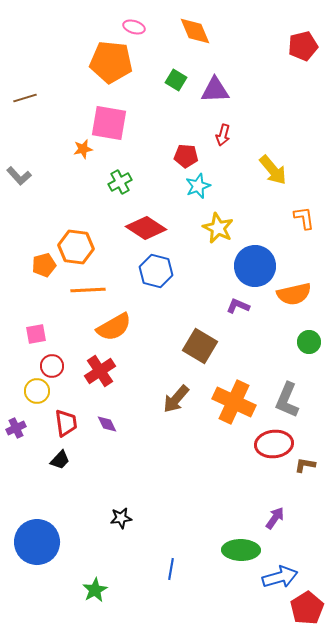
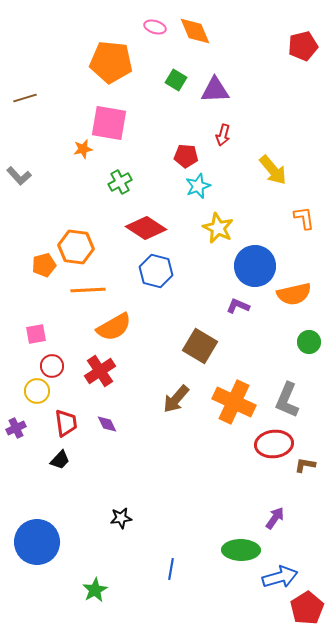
pink ellipse at (134, 27): moved 21 px right
